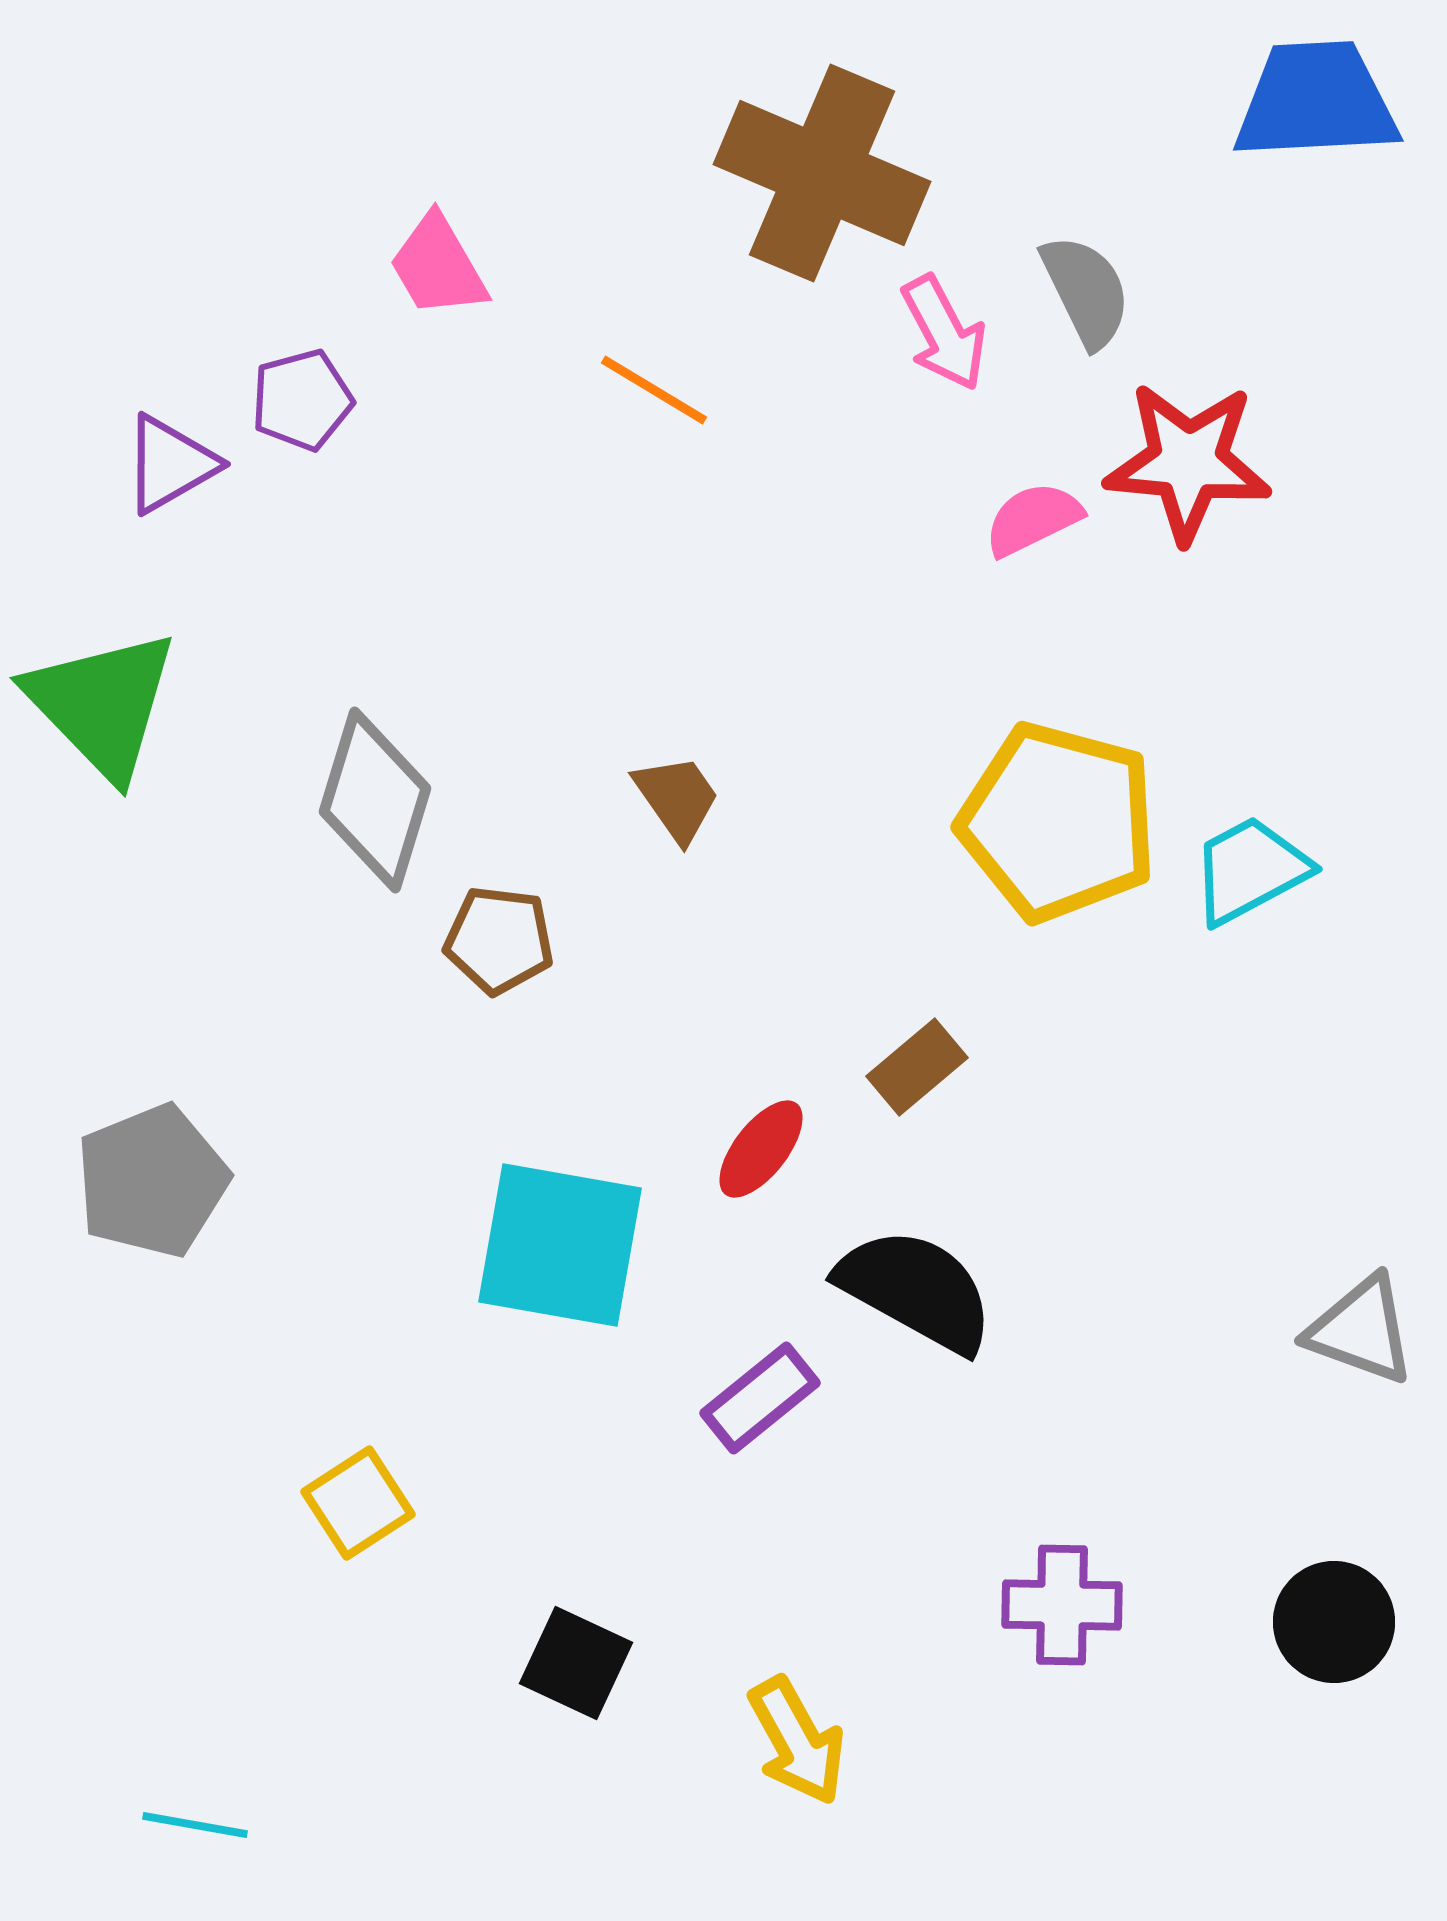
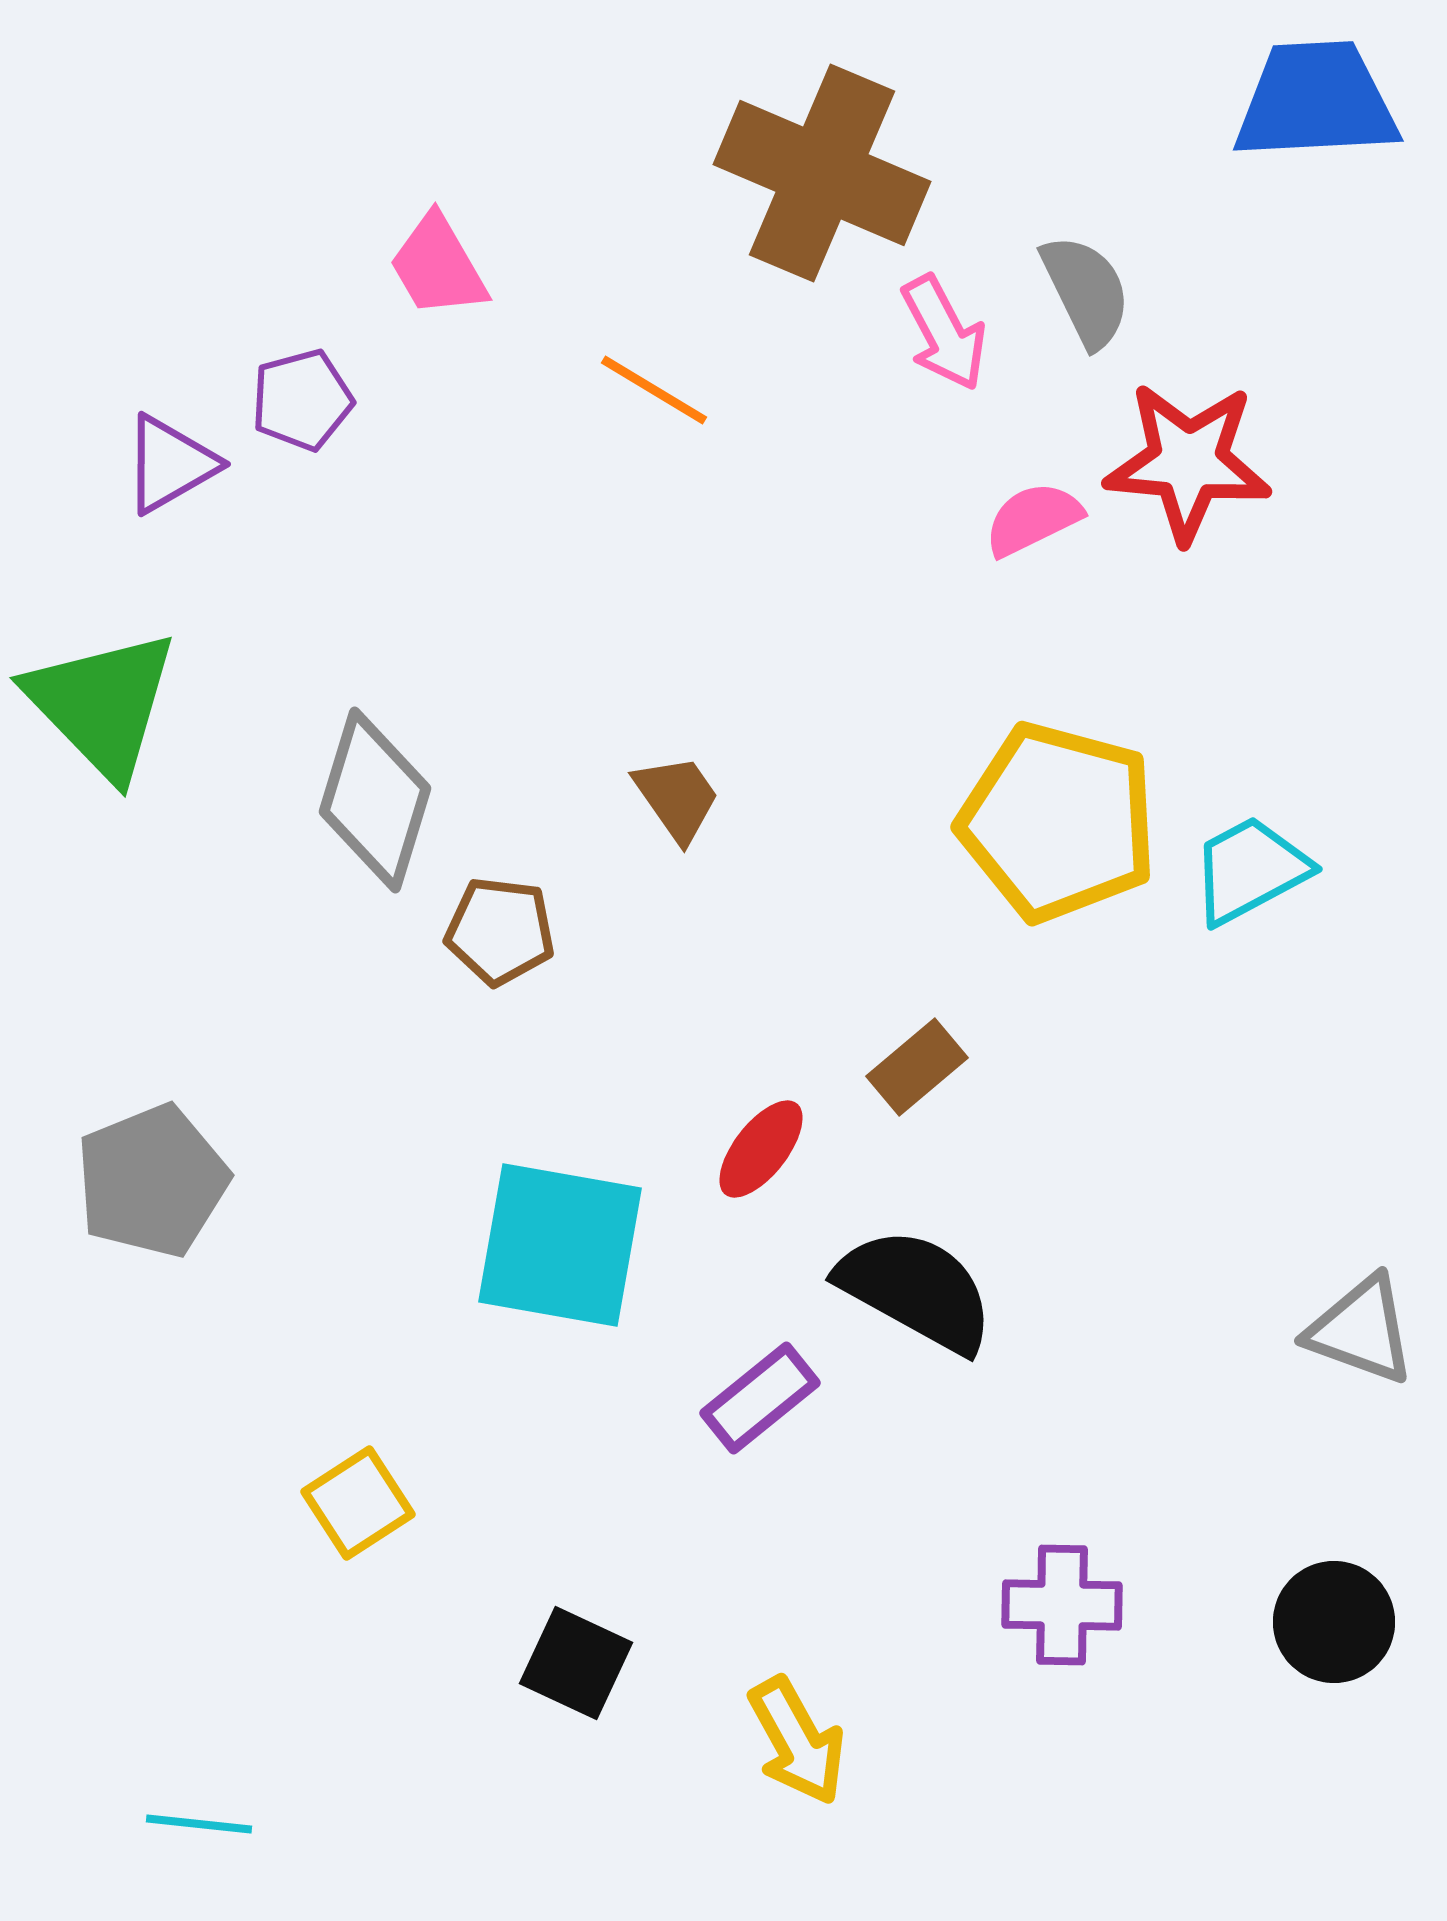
brown pentagon: moved 1 px right, 9 px up
cyan line: moved 4 px right, 1 px up; rotated 4 degrees counterclockwise
